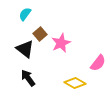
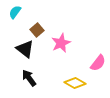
cyan semicircle: moved 10 px left, 2 px up
brown square: moved 3 px left, 4 px up
black arrow: moved 1 px right
